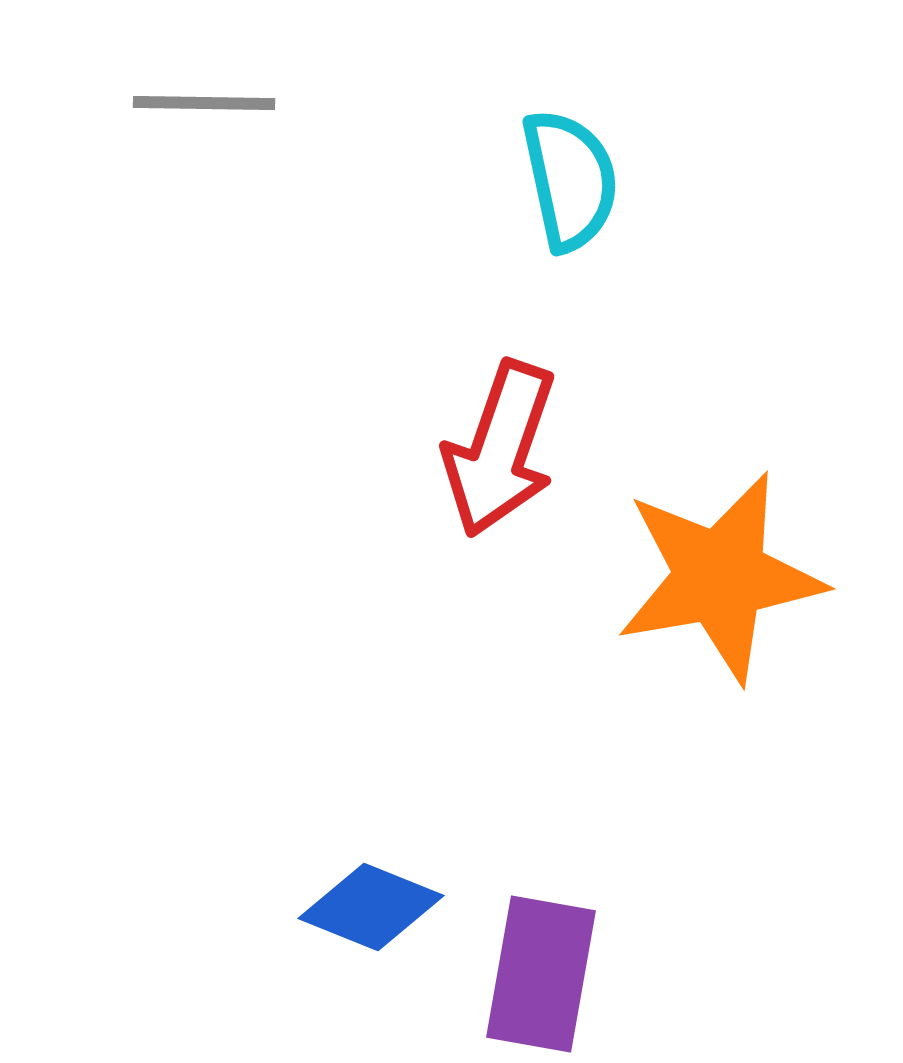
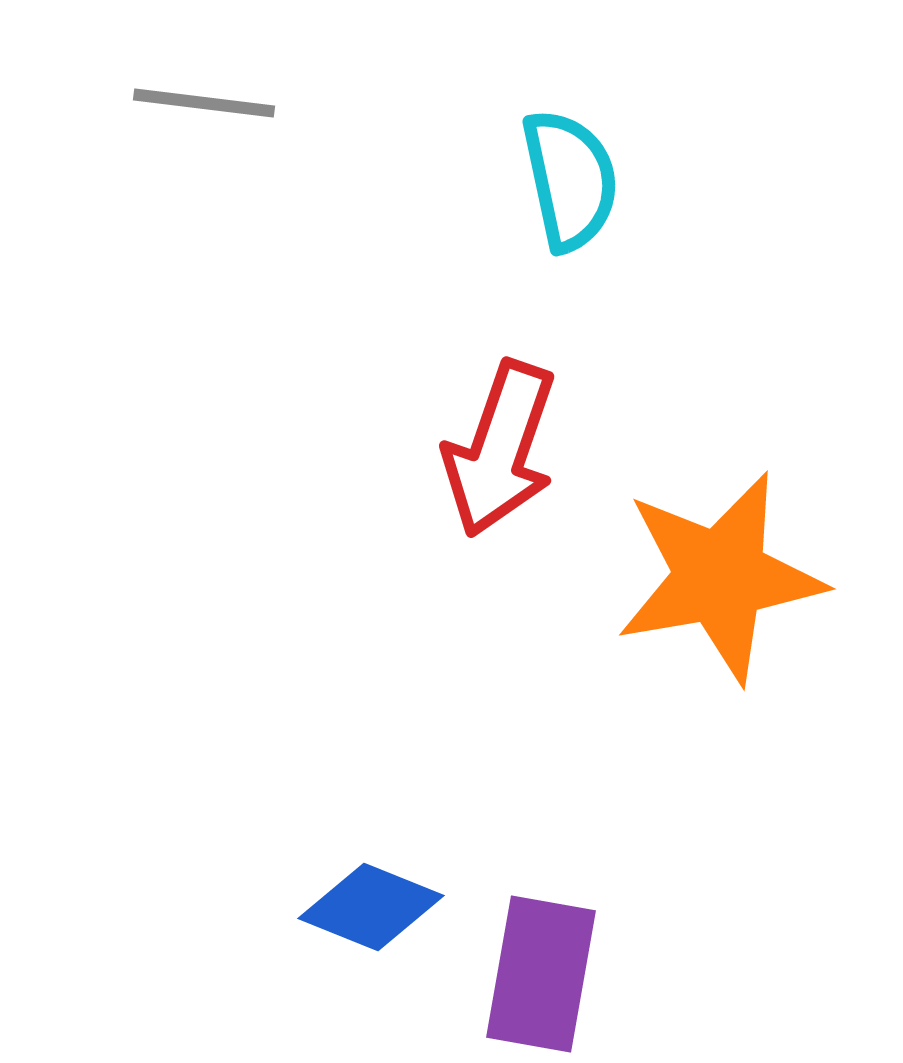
gray line: rotated 6 degrees clockwise
